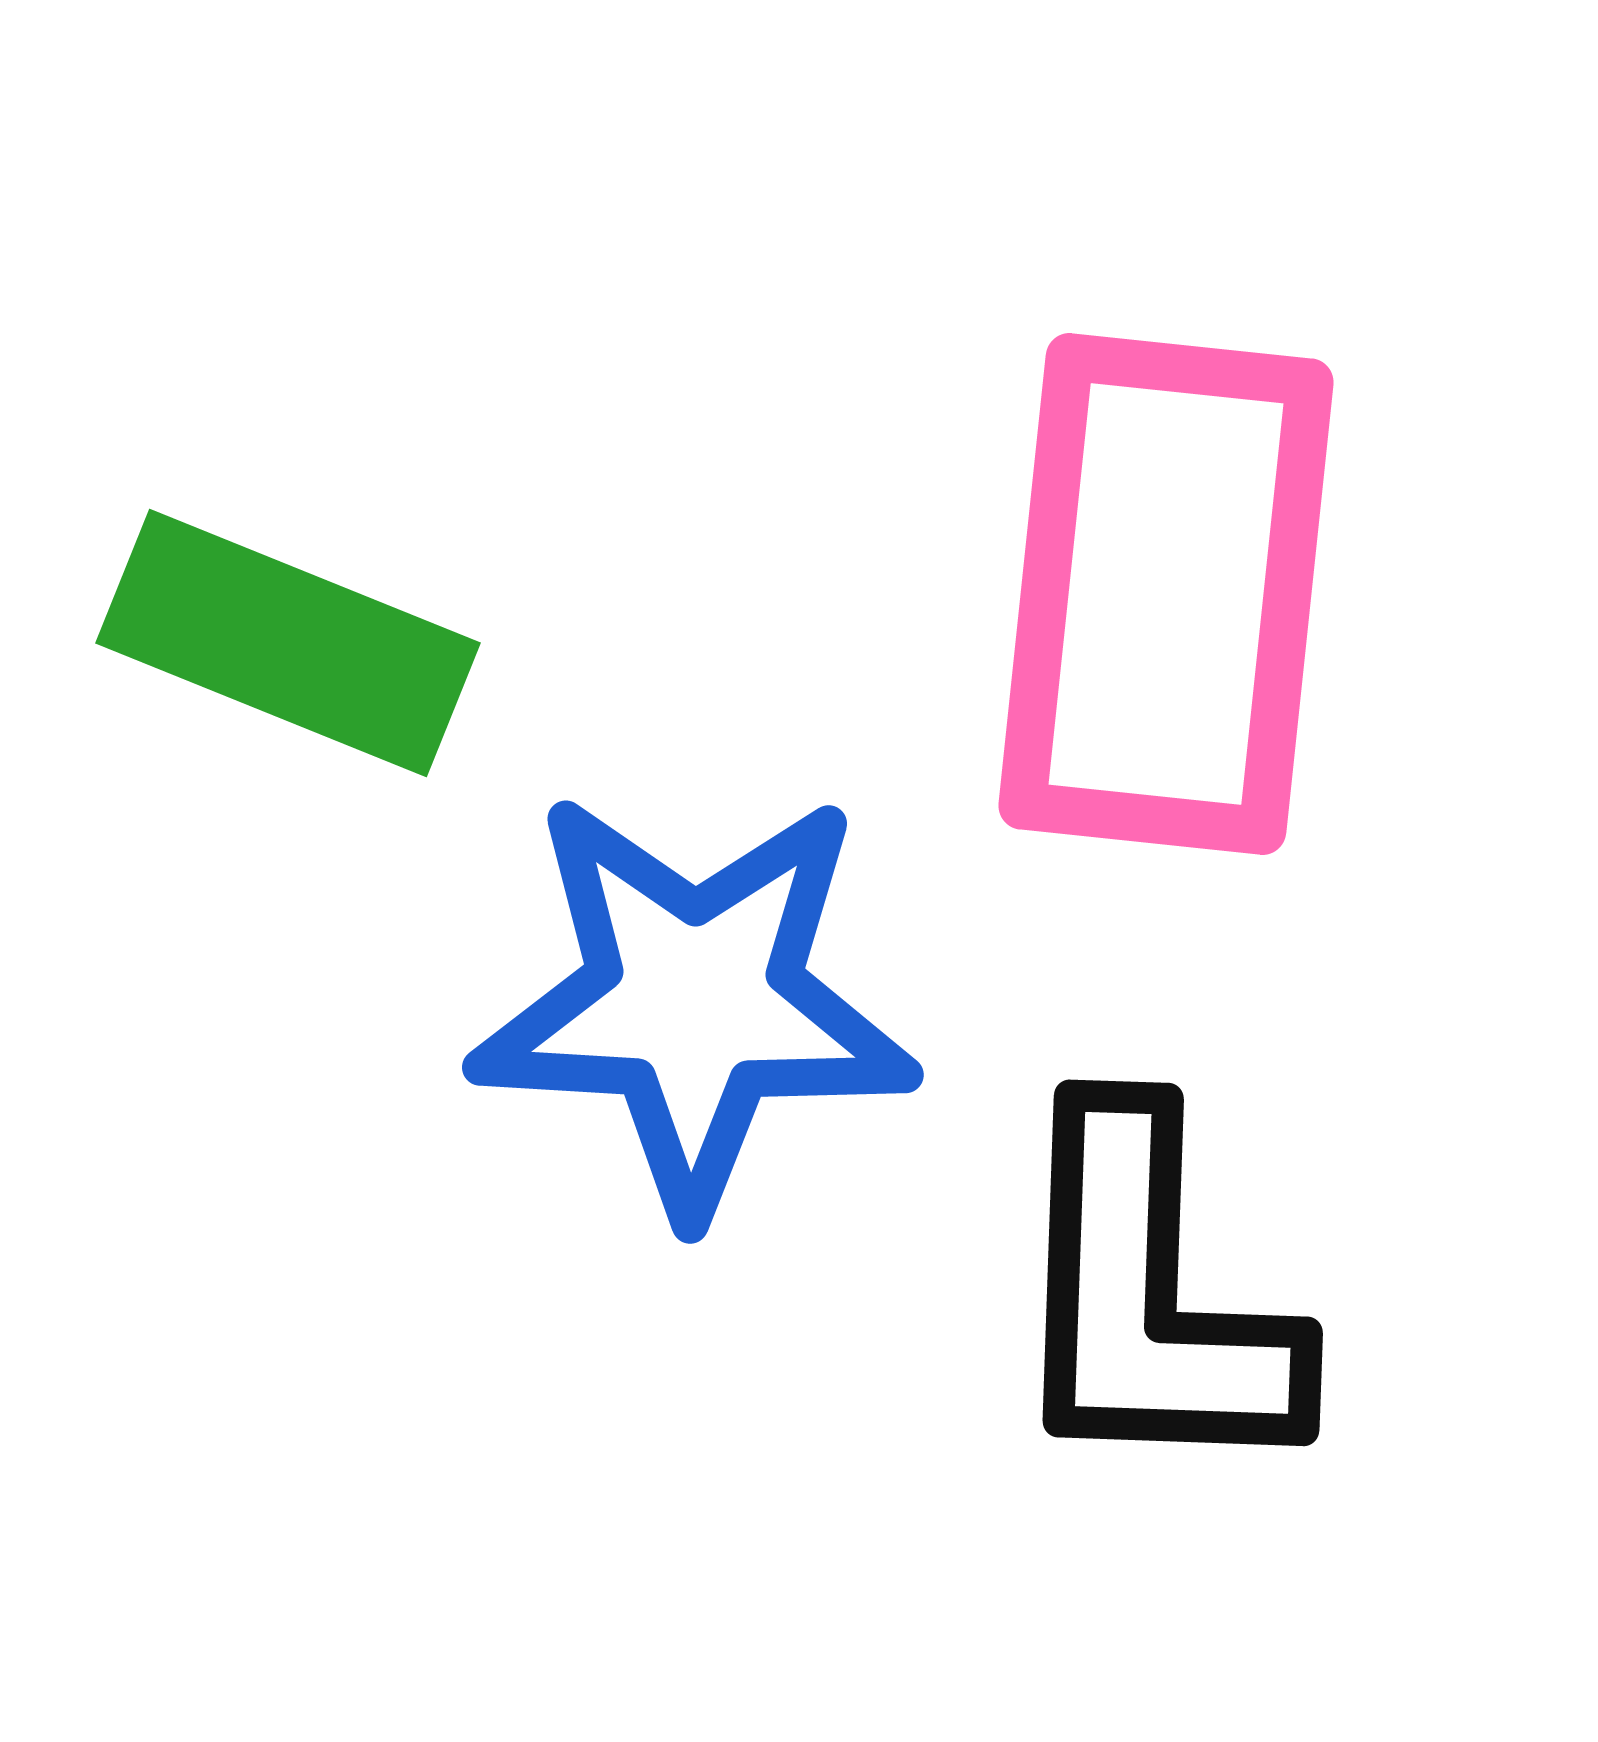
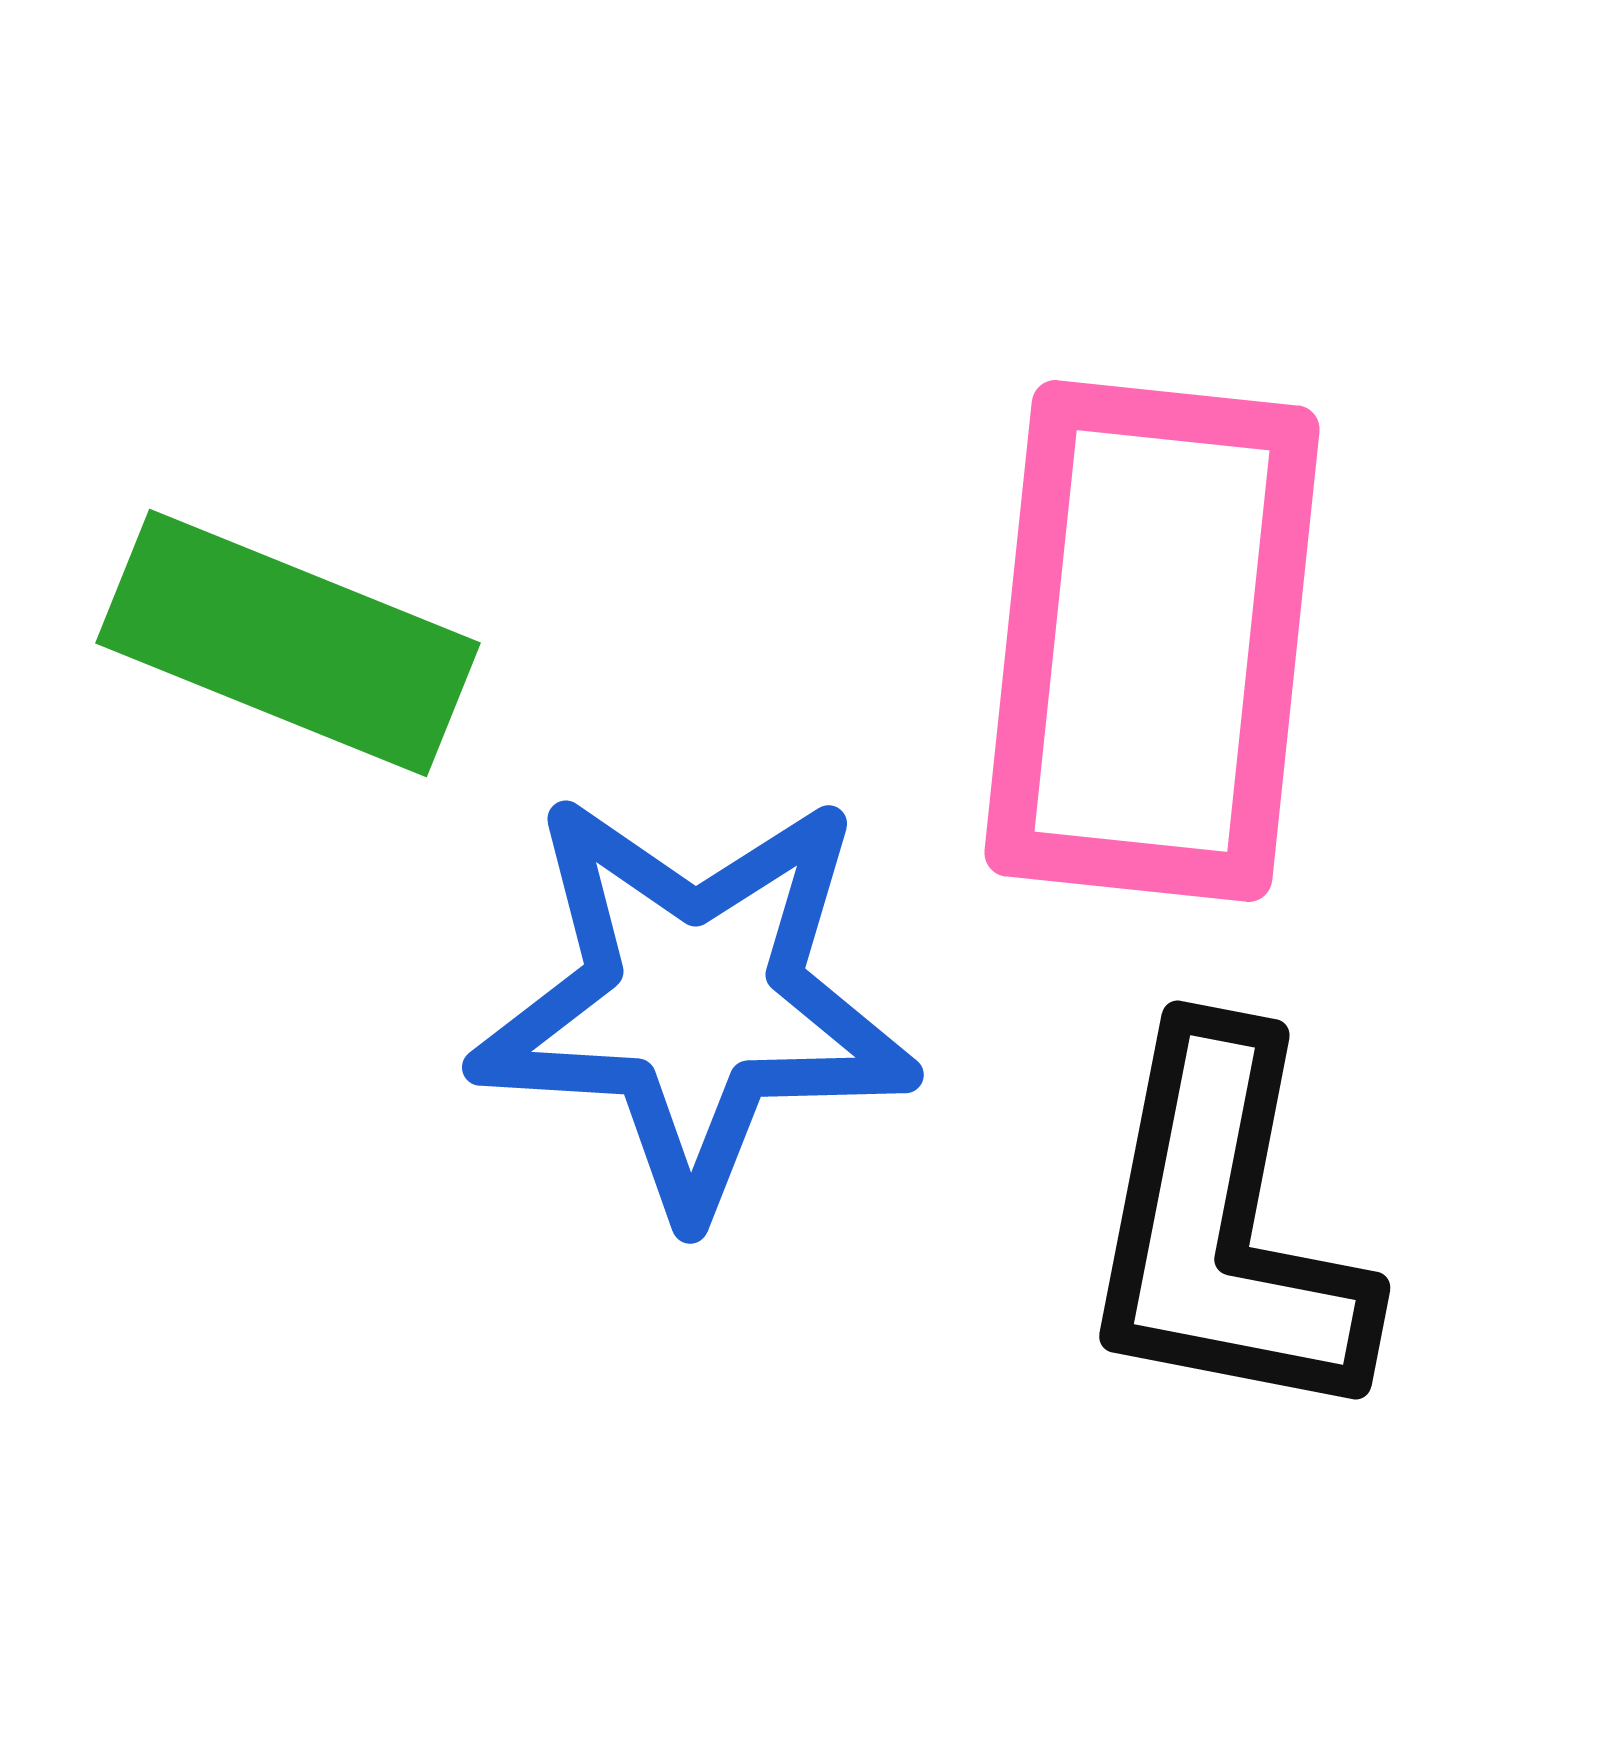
pink rectangle: moved 14 px left, 47 px down
black L-shape: moved 75 px right, 69 px up; rotated 9 degrees clockwise
